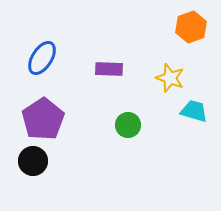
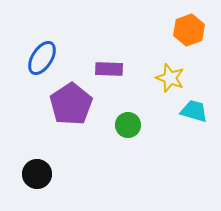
orange hexagon: moved 2 px left, 3 px down
purple pentagon: moved 28 px right, 15 px up
black circle: moved 4 px right, 13 px down
